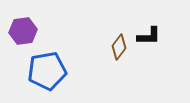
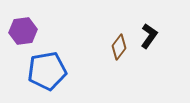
black L-shape: rotated 55 degrees counterclockwise
